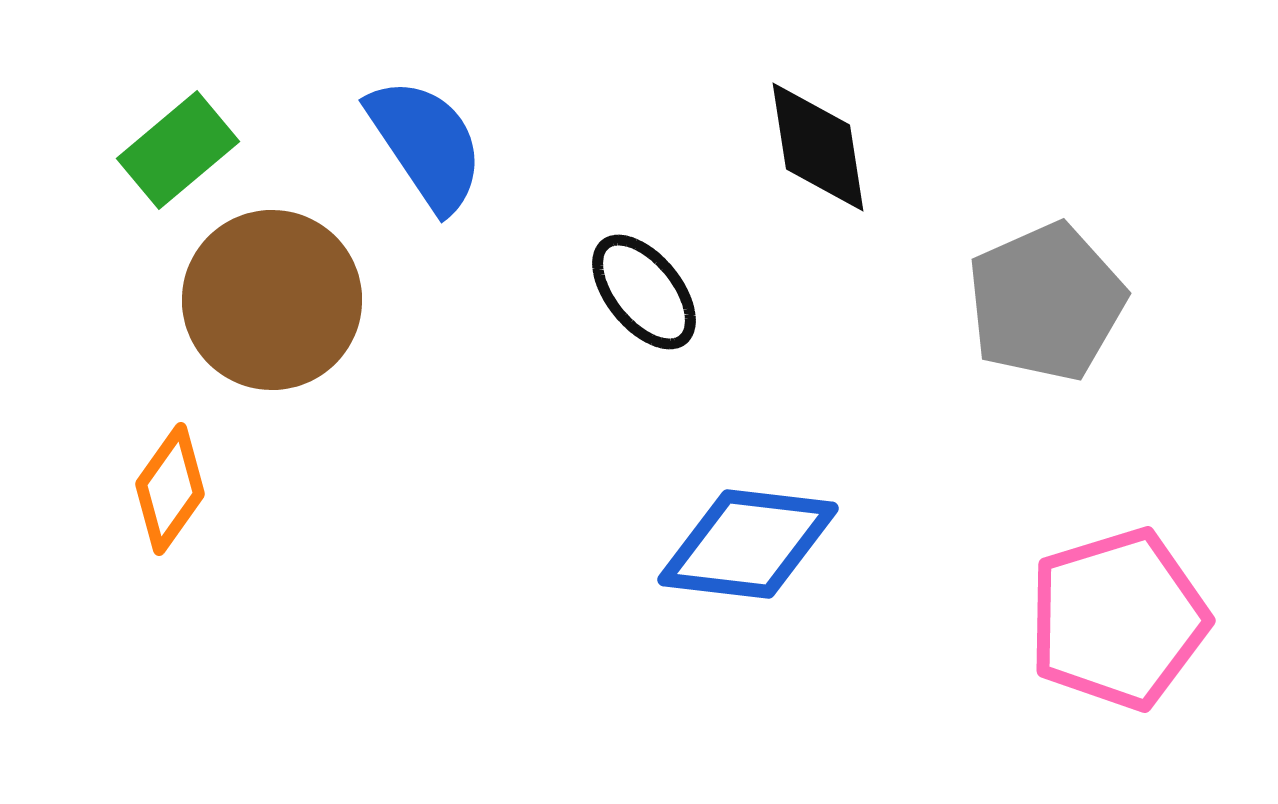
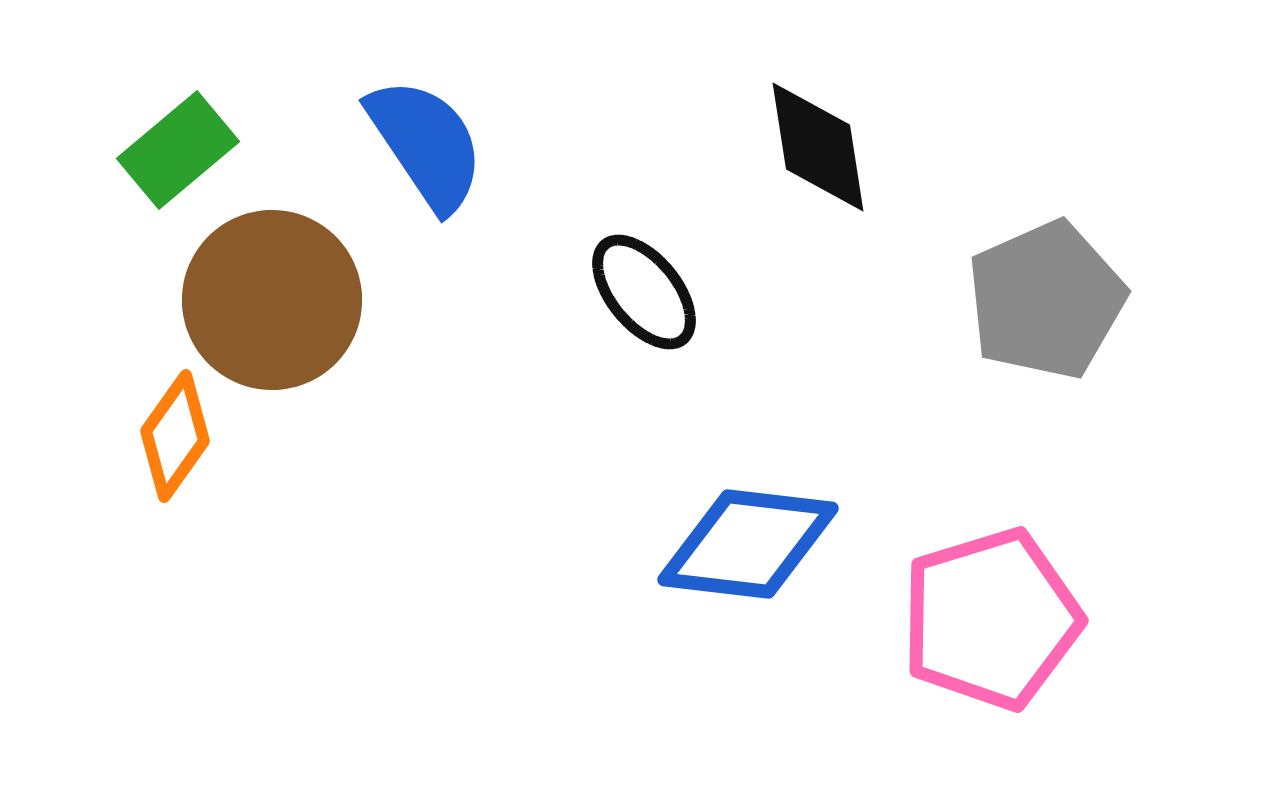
gray pentagon: moved 2 px up
orange diamond: moved 5 px right, 53 px up
pink pentagon: moved 127 px left
